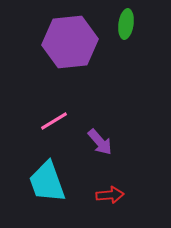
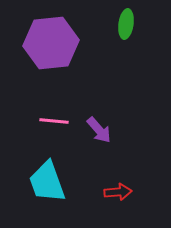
purple hexagon: moved 19 px left, 1 px down
pink line: rotated 36 degrees clockwise
purple arrow: moved 1 px left, 12 px up
red arrow: moved 8 px right, 3 px up
